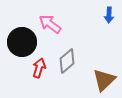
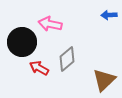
blue arrow: rotated 84 degrees clockwise
pink arrow: rotated 25 degrees counterclockwise
gray diamond: moved 2 px up
red arrow: rotated 78 degrees counterclockwise
